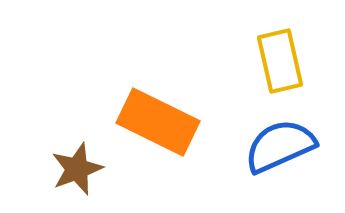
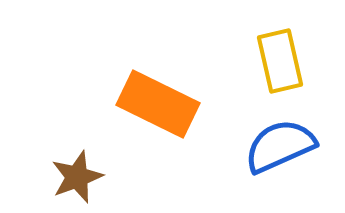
orange rectangle: moved 18 px up
brown star: moved 8 px down
